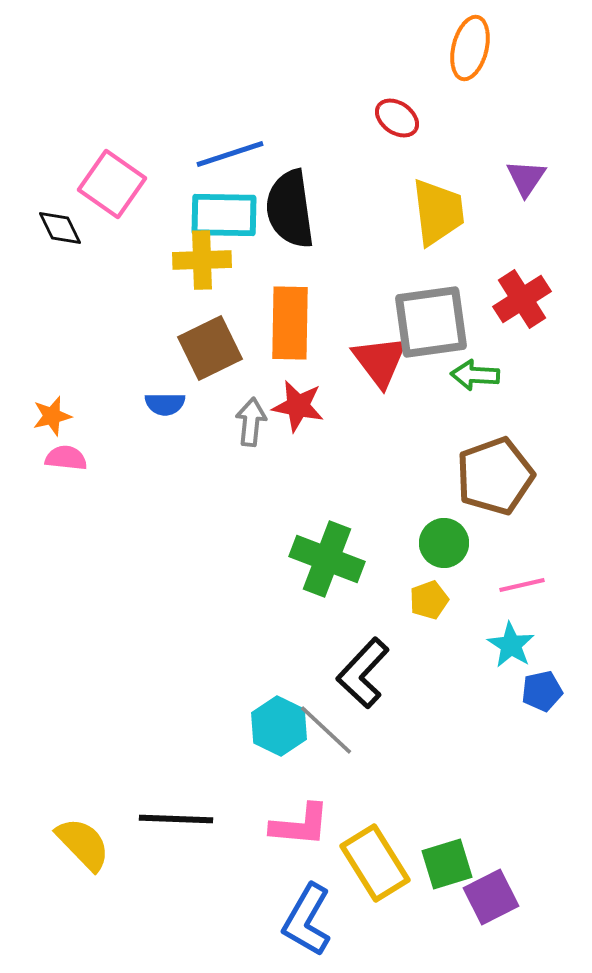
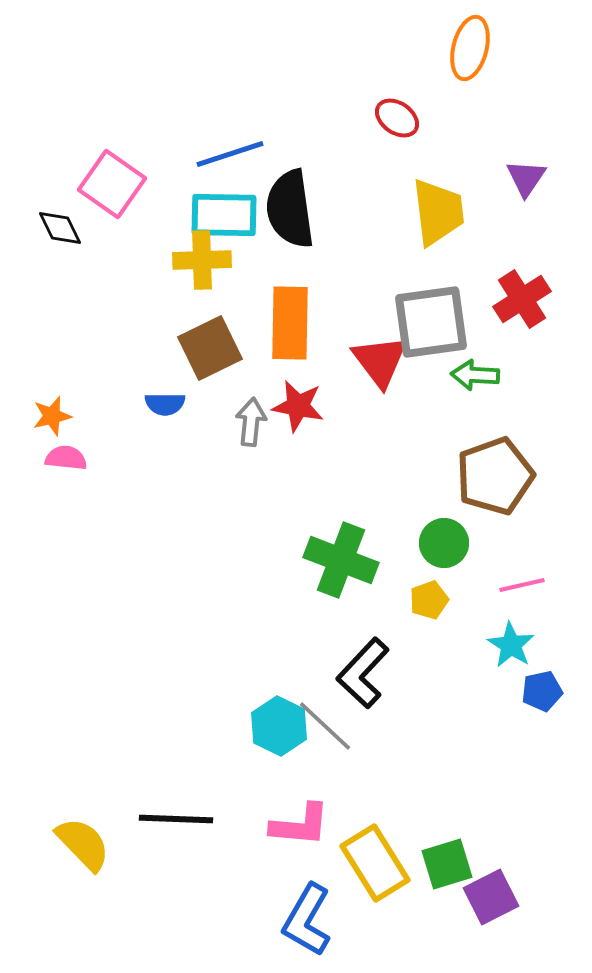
green cross: moved 14 px right, 1 px down
gray line: moved 1 px left, 4 px up
